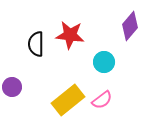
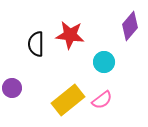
purple circle: moved 1 px down
